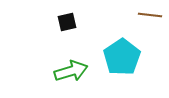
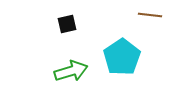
black square: moved 2 px down
